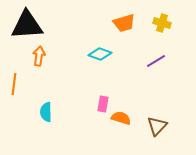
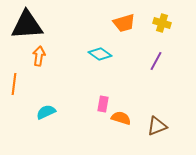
cyan diamond: rotated 15 degrees clockwise
purple line: rotated 30 degrees counterclockwise
cyan semicircle: rotated 66 degrees clockwise
brown triangle: rotated 25 degrees clockwise
